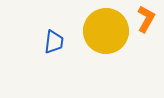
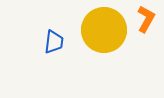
yellow circle: moved 2 px left, 1 px up
